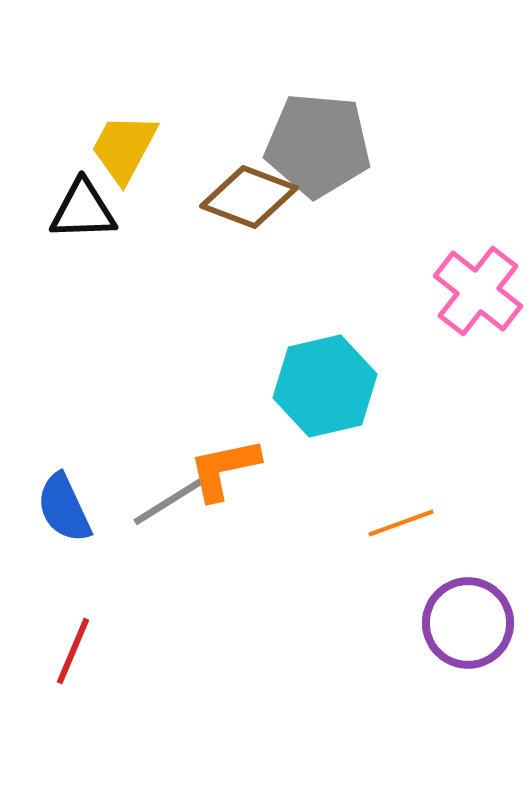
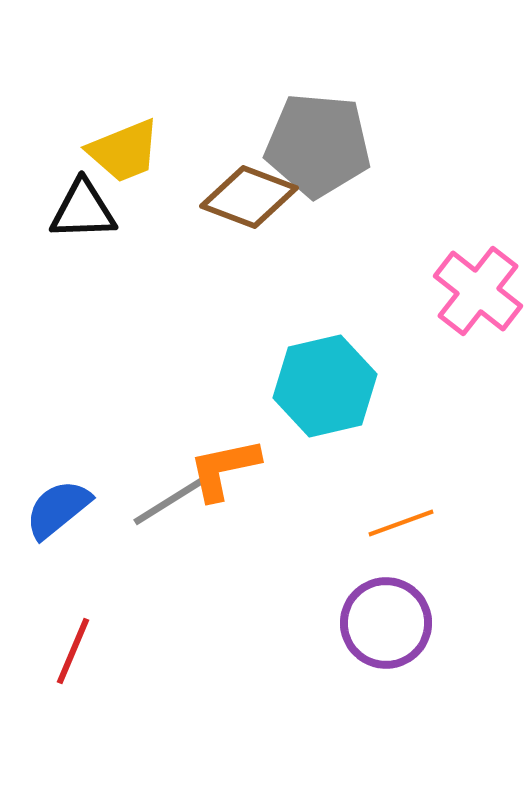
yellow trapezoid: moved 3 px down; rotated 140 degrees counterclockwise
blue semicircle: moved 6 px left, 1 px down; rotated 76 degrees clockwise
purple circle: moved 82 px left
